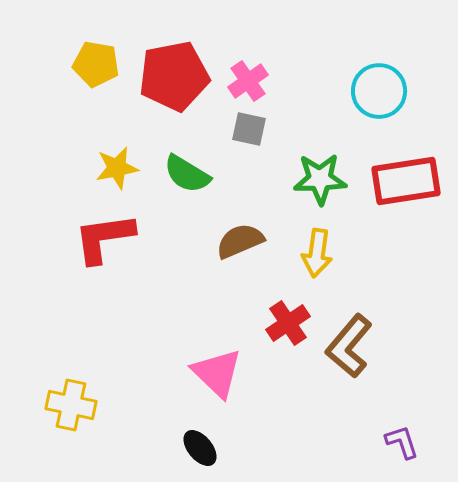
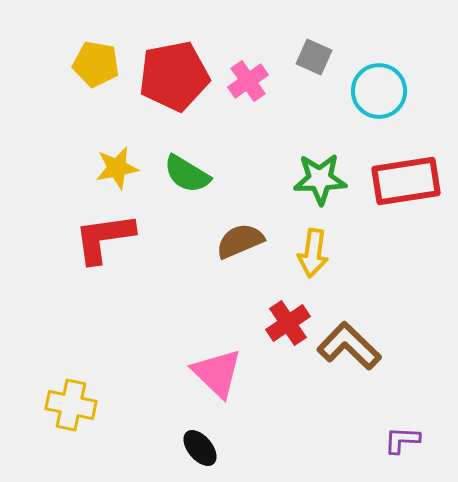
gray square: moved 65 px right, 72 px up; rotated 12 degrees clockwise
yellow arrow: moved 4 px left
brown L-shape: rotated 94 degrees clockwise
purple L-shape: moved 2 px up; rotated 69 degrees counterclockwise
